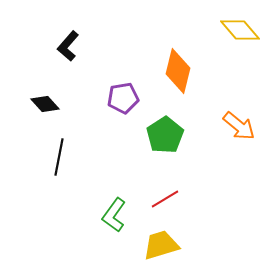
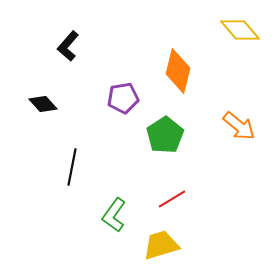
black diamond: moved 2 px left
black line: moved 13 px right, 10 px down
red line: moved 7 px right
